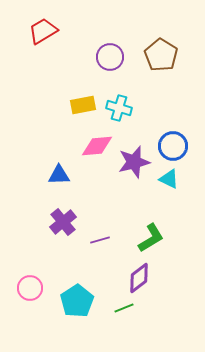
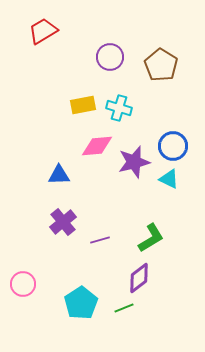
brown pentagon: moved 10 px down
pink circle: moved 7 px left, 4 px up
cyan pentagon: moved 4 px right, 2 px down
